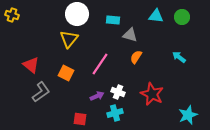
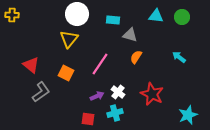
yellow cross: rotated 16 degrees counterclockwise
white cross: rotated 16 degrees clockwise
red square: moved 8 px right
